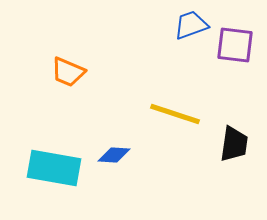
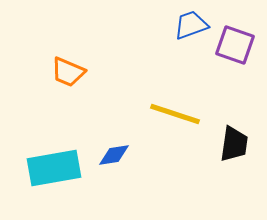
purple square: rotated 12 degrees clockwise
blue diamond: rotated 12 degrees counterclockwise
cyan rectangle: rotated 20 degrees counterclockwise
